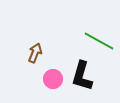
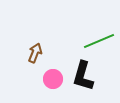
green line: rotated 52 degrees counterclockwise
black L-shape: moved 1 px right
